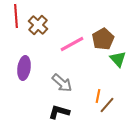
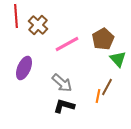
pink line: moved 5 px left
purple ellipse: rotated 15 degrees clockwise
brown line: moved 18 px up; rotated 12 degrees counterclockwise
black L-shape: moved 5 px right, 6 px up
